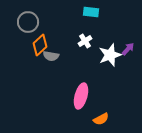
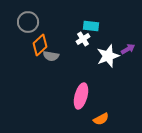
cyan rectangle: moved 14 px down
white cross: moved 2 px left, 2 px up
purple arrow: rotated 16 degrees clockwise
white star: moved 2 px left, 1 px down
